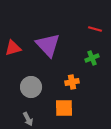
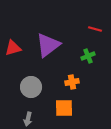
purple triangle: rotated 36 degrees clockwise
green cross: moved 4 px left, 2 px up
gray arrow: rotated 40 degrees clockwise
